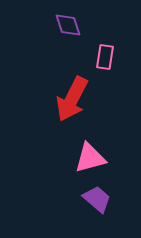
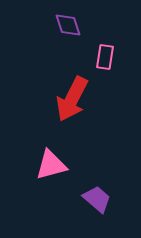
pink triangle: moved 39 px left, 7 px down
